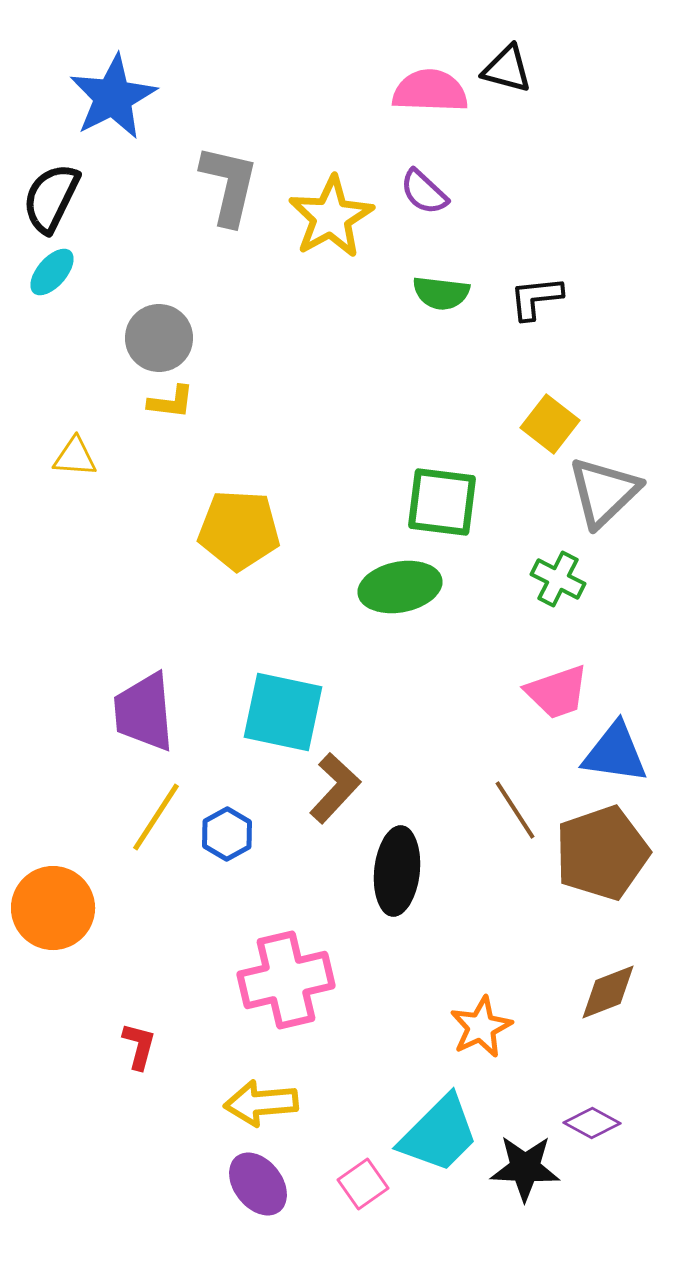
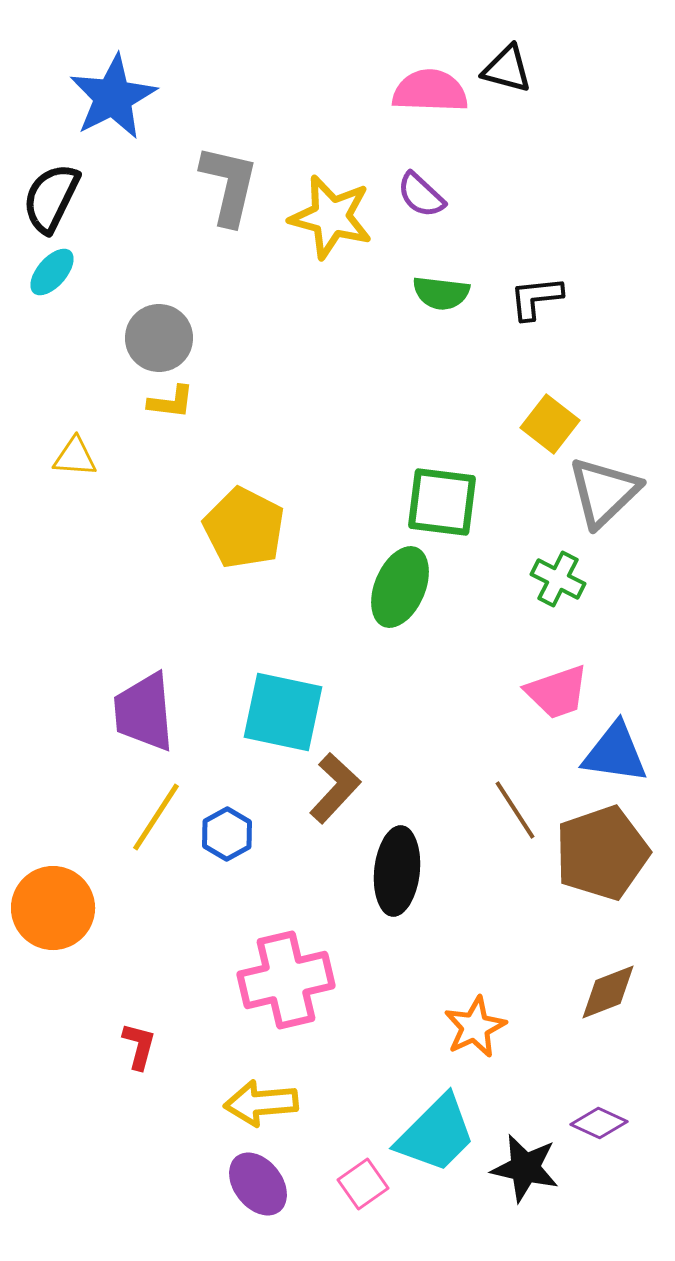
purple semicircle: moved 3 px left, 3 px down
yellow star: rotated 28 degrees counterclockwise
yellow pentagon: moved 5 px right, 2 px up; rotated 24 degrees clockwise
green ellipse: rotated 56 degrees counterclockwise
orange star: moved 6 px left
purple diamond: moved 7 px right; rotated 4 degrees counterclockwise
cyan trapezoid: moved 3 px left
black star: rotated 10 degrees clockwise
